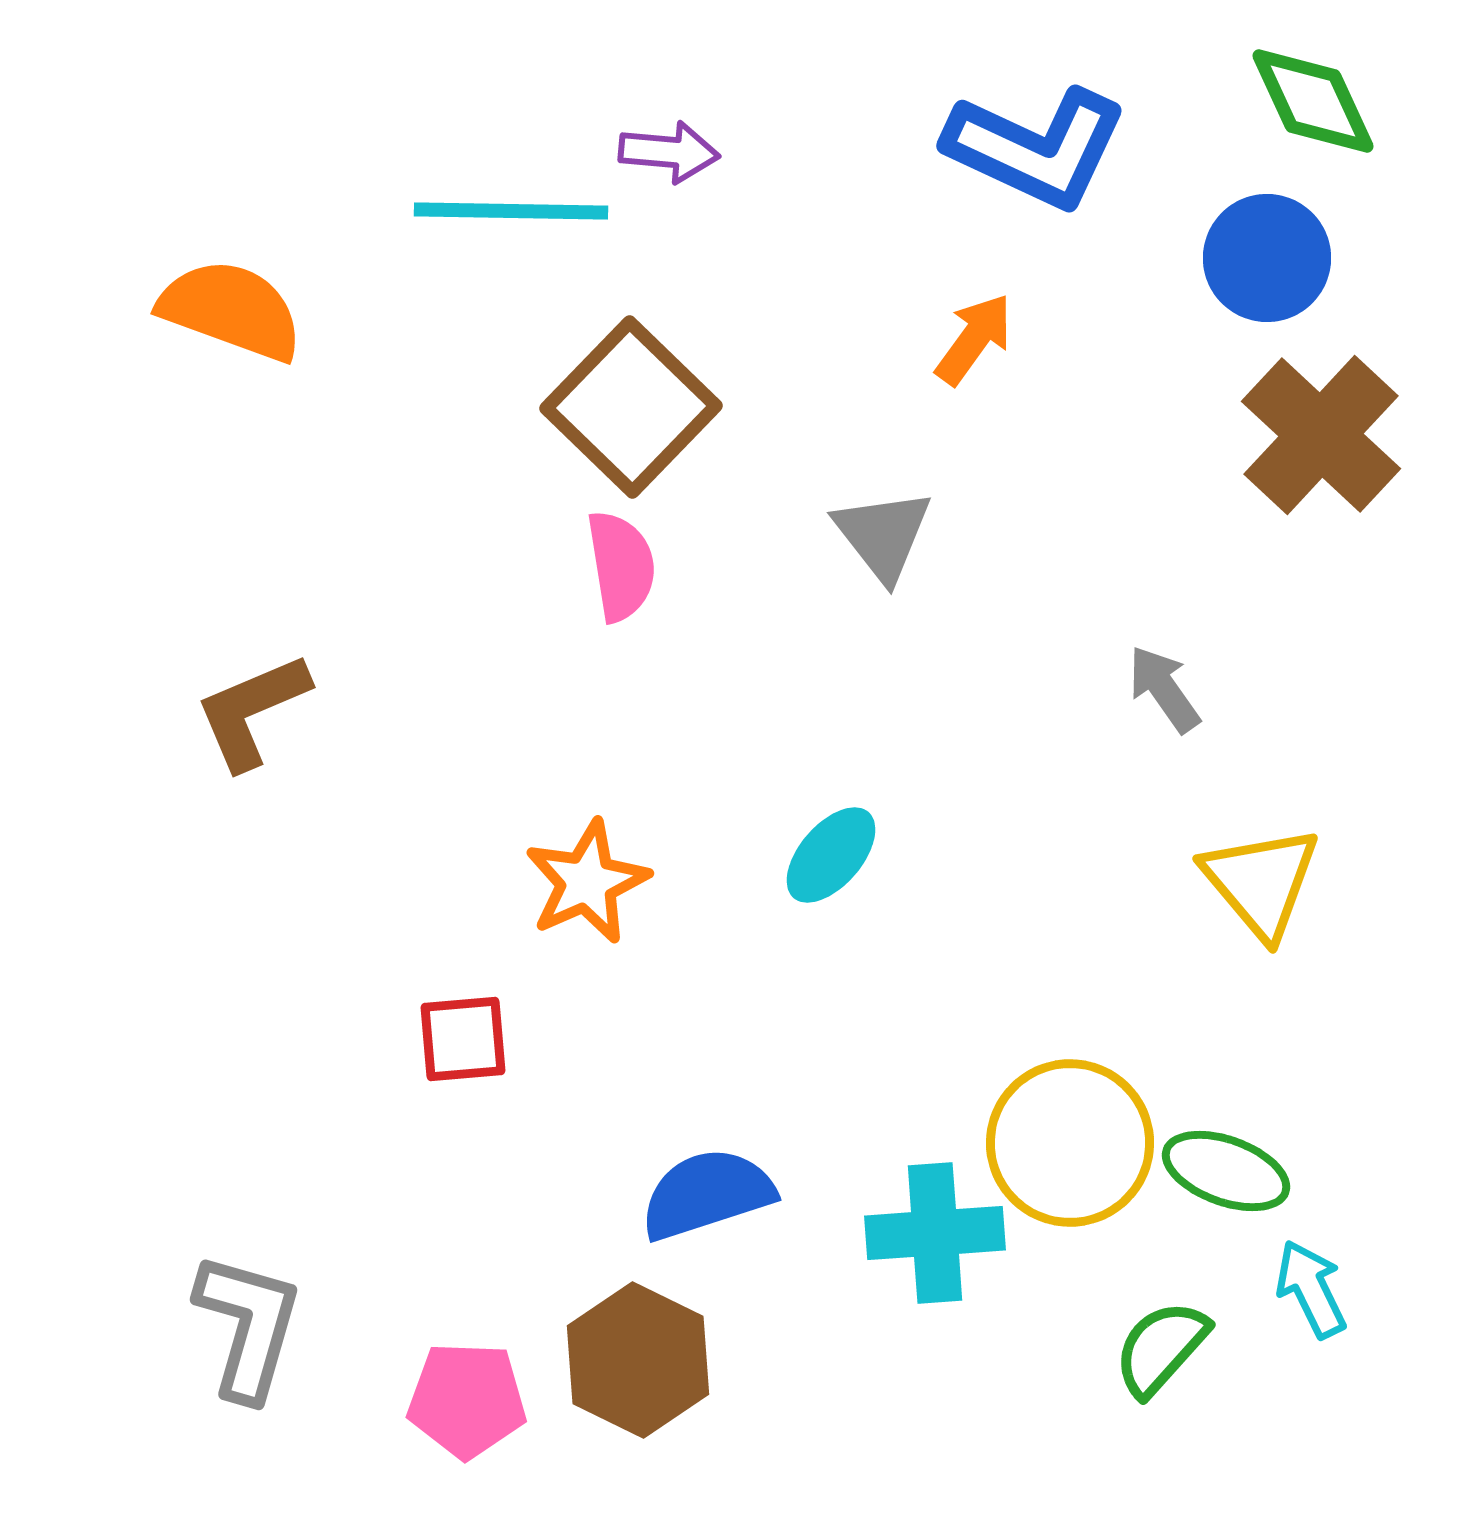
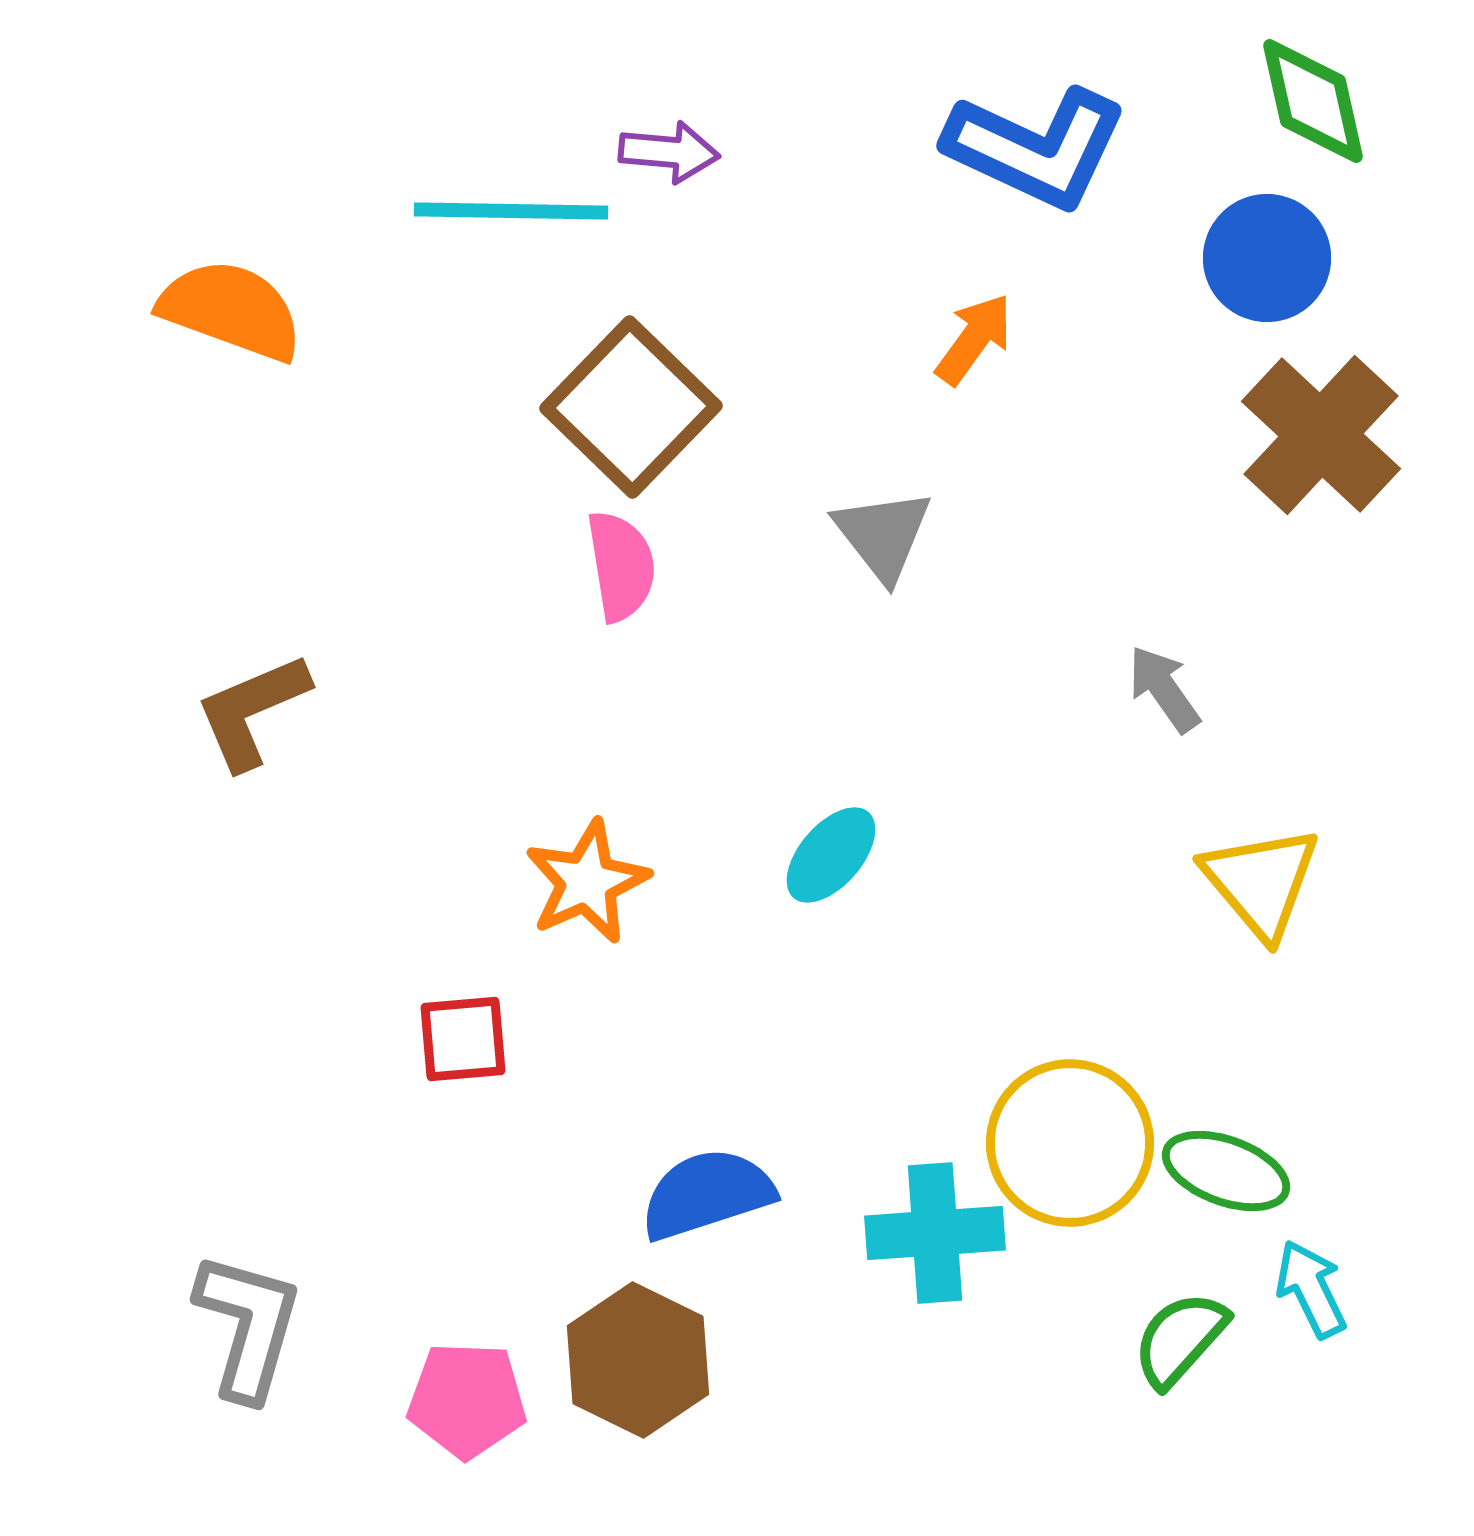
green diamond: rotated 12 degrees clockwise
green semicircle: moved 19 px right, 9 px up
